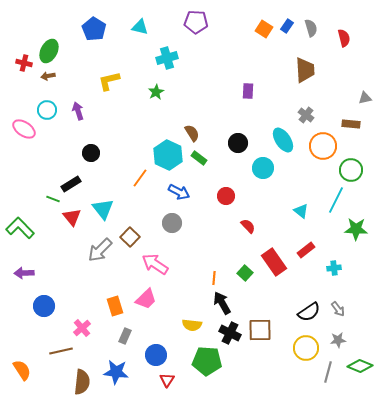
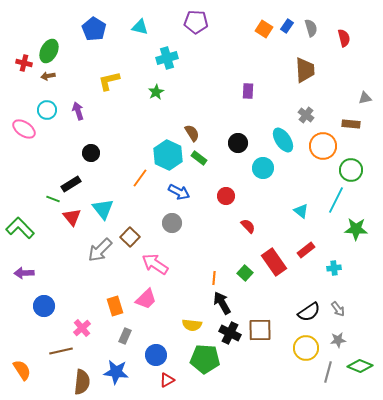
green pentagon at (207, 361): moved 2 px left, 2 px up
red triangle at (167, 380): rotated 28 degrees clockwise
